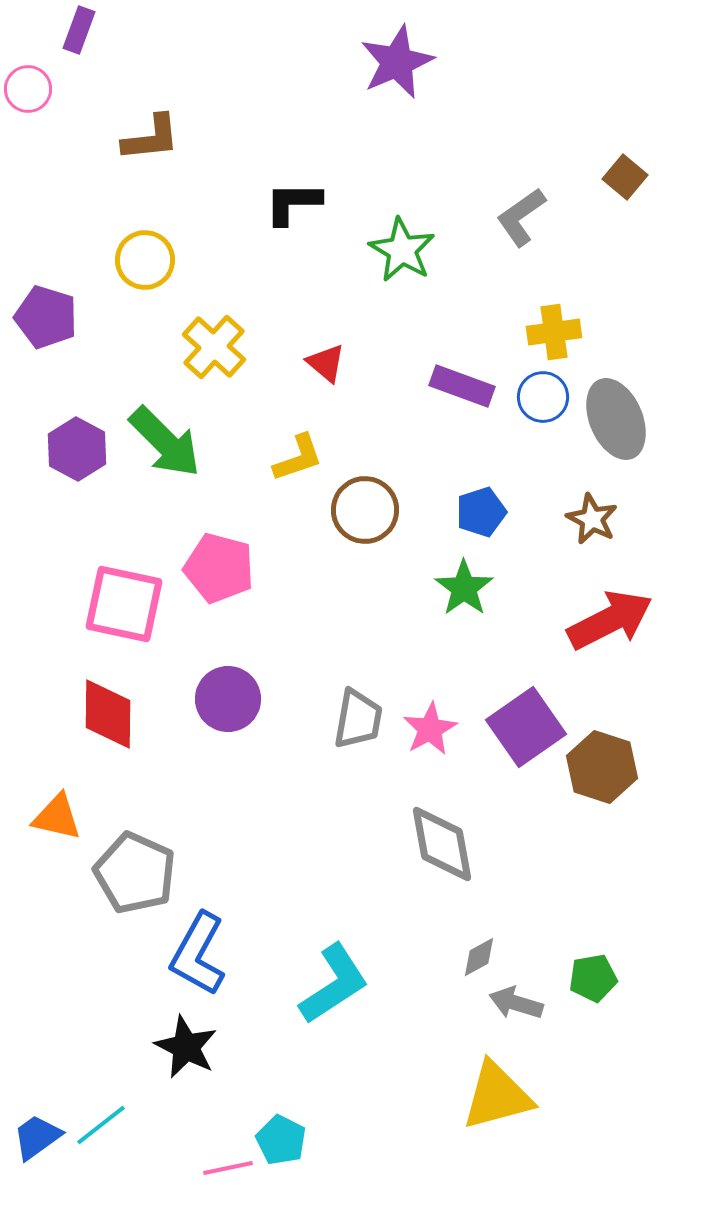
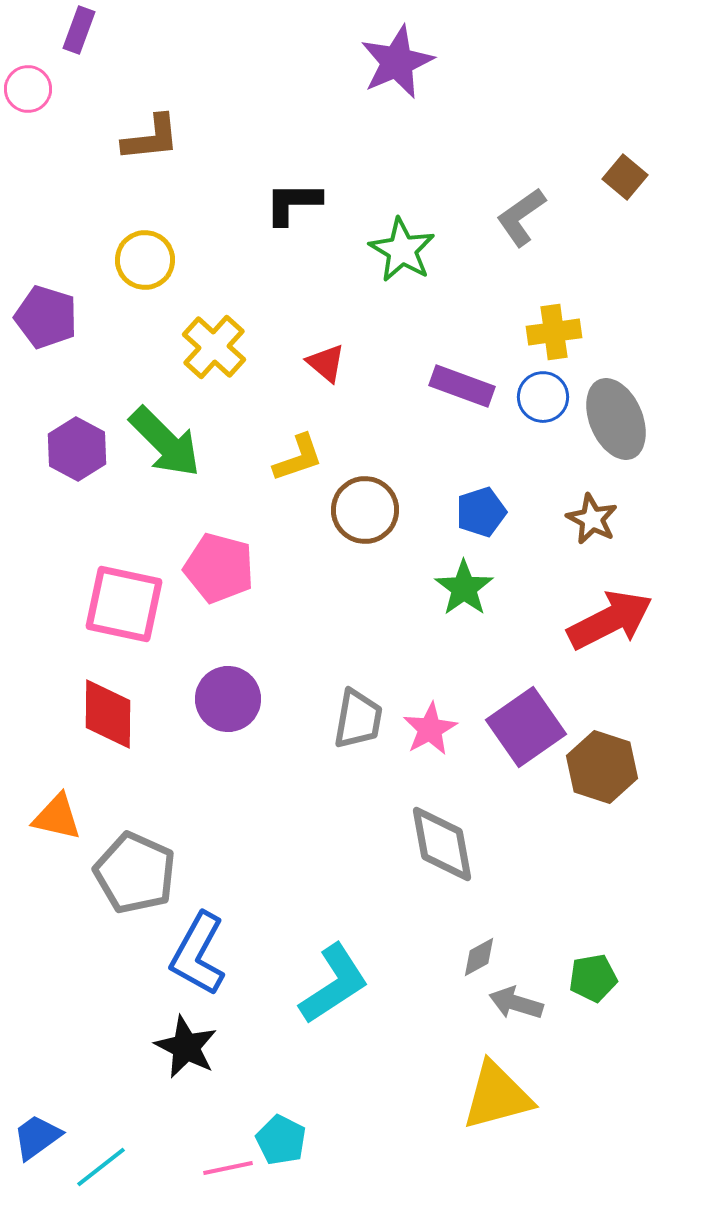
cyan line at (101, 1125): moved 42 px down
